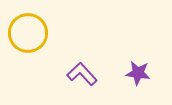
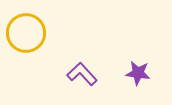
yellow circle: moved 2 px left
